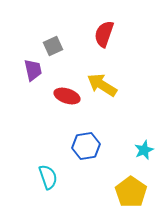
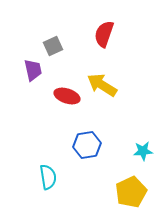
blue hexagon: moved 1 px right, 1 px up
cyan star: moved 1 px left, 1 px down; rotated 18 degrees clockwise
cyan semicircle: rotated 10 degrees clockwise
yellow pentagon: rotated 12 degrees clockwise
